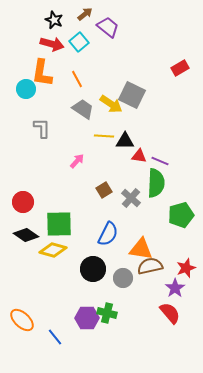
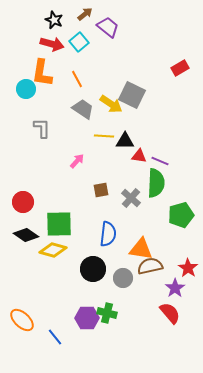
brown square: moved 3 px left; rotated 21 degrees clockwise
blue semicircle: rotated 20 degrees counterclockwise
red star: moved 2 px right; rotated 18 degrees counterclockwise
